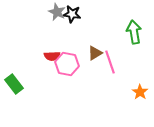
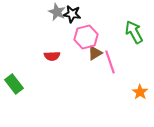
green arrow: rotated 20 degrees counterclockwise
pink hexagon: moved 19 px right, 27 px up; rotated 25 degrees counterclockwise
